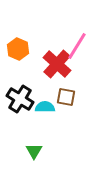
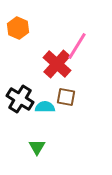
orange hexagon: moved 21 px up
green triangle: moved 3 px right, 4 px up
